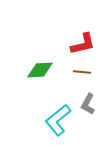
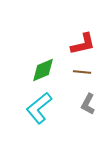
green diamond: moved 3 px right; rotated 20 degrees counterclockwise
cyan L-shape: moved 19 px left, 12 px up
